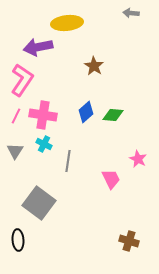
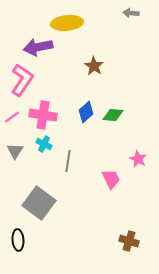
pink line: moved 4 px left, 1 px down; rotated 28 degrees clockwise
